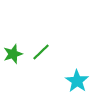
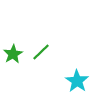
green star: rotated 12 degrees counterclockwise
